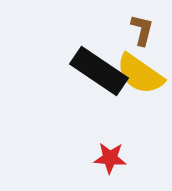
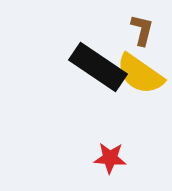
black rectangle: moved 1 px left, 4 px up
